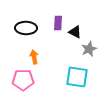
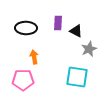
black triangle: moved 1 px right, 1 px up
